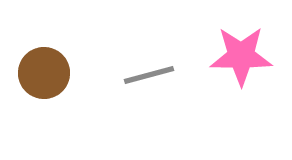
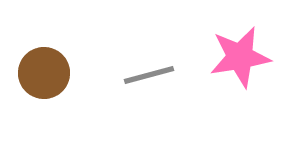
pink star: moved 1 px left, 1 px down; rotated 10 degrees counterclockwise
